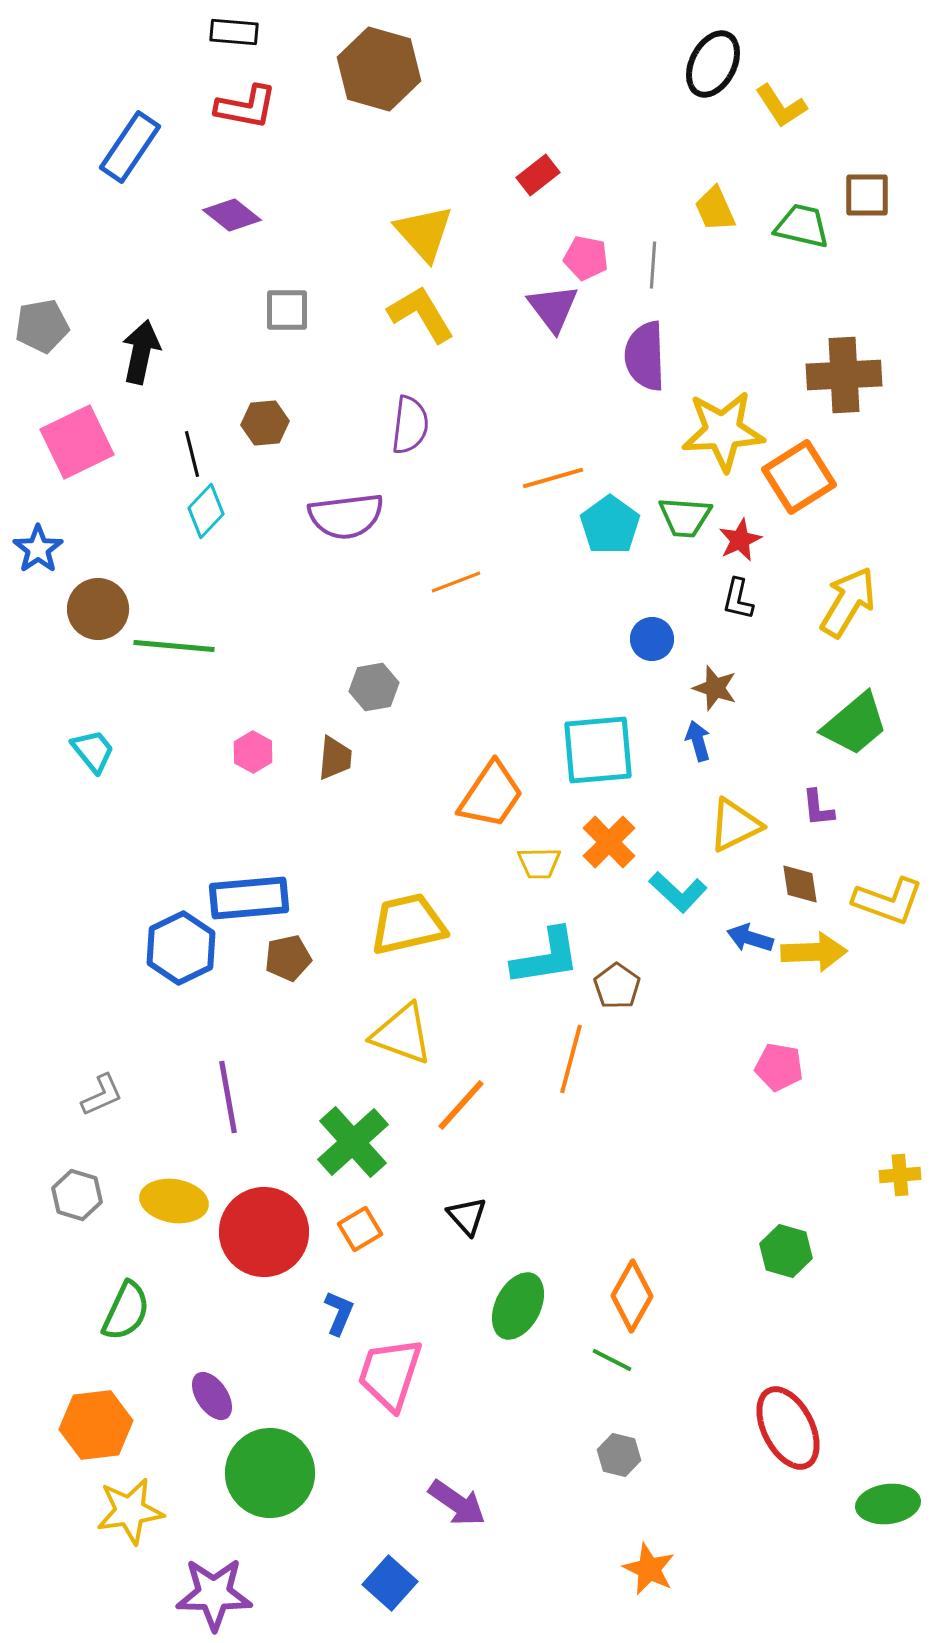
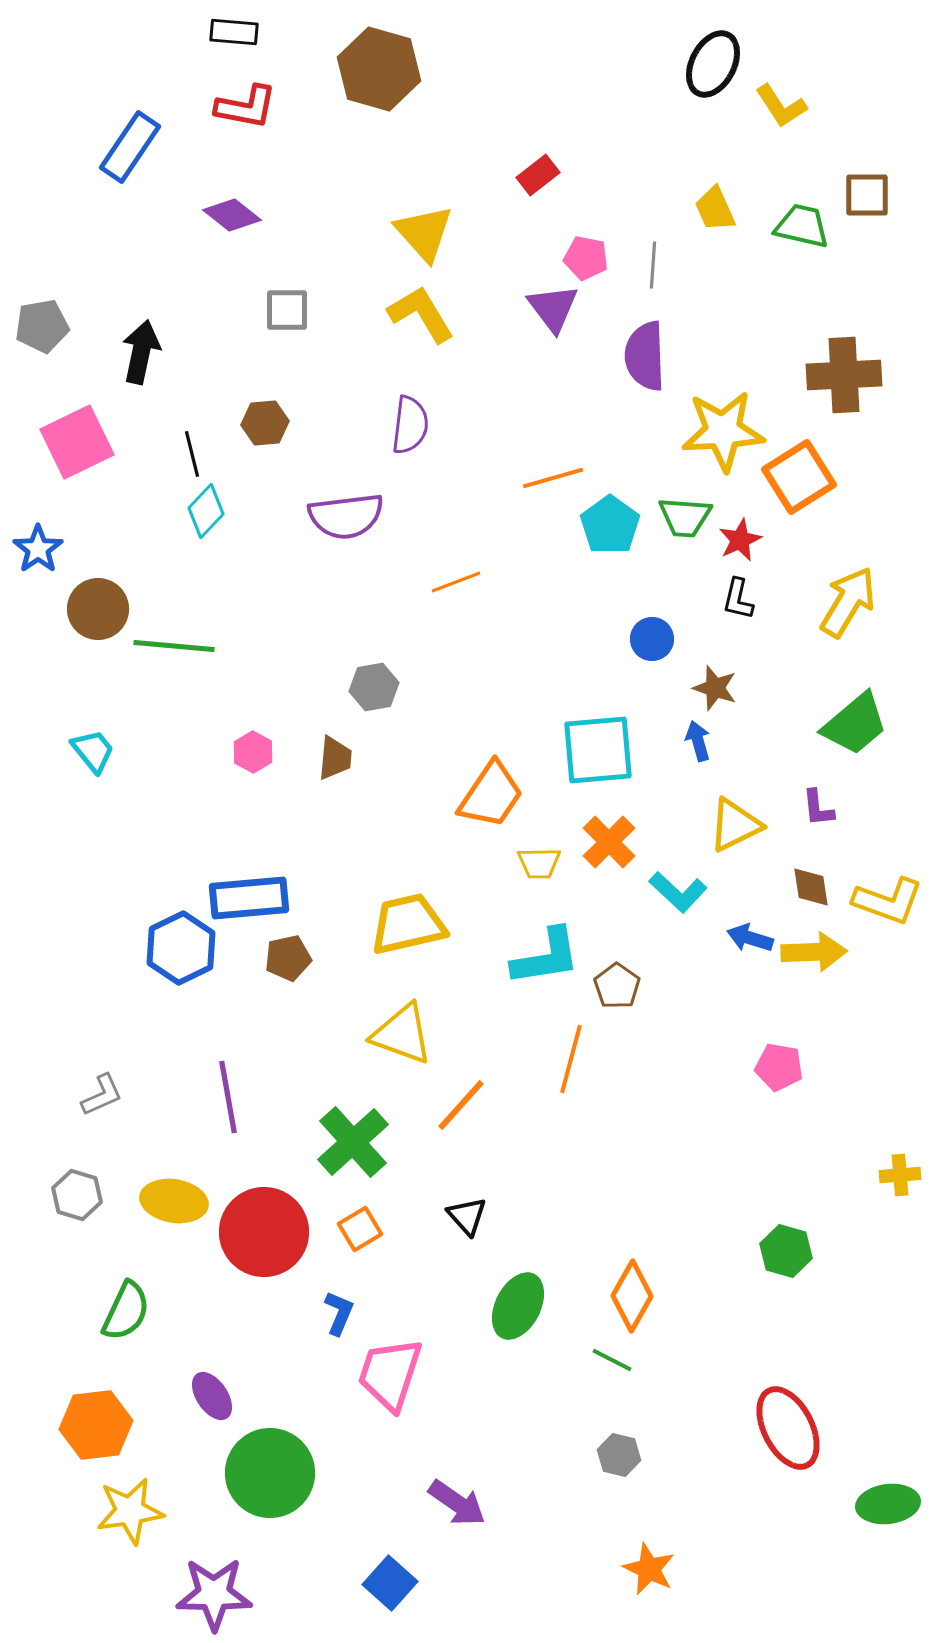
brown diamond at (800, 884): moved 11 px right, 3 px down
